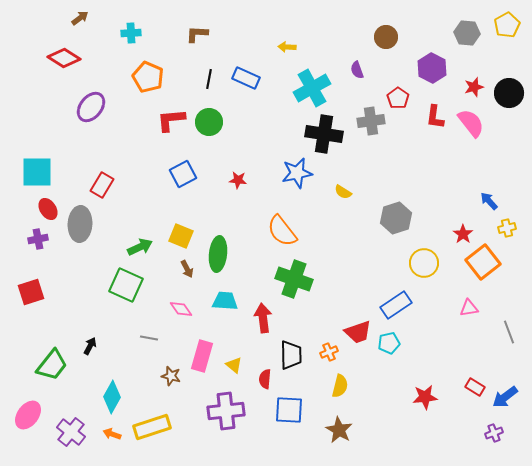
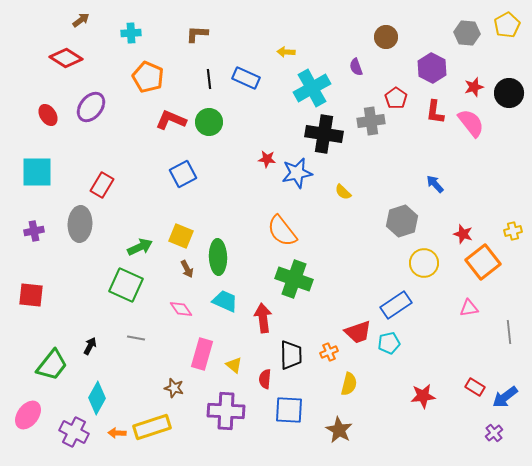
brown arrow at (80, 18): moved 1 px right, 2 px down
yellow arrow at (287, 47): moved 1 px left, 5 px down
red diamond at (64, 58): moved 2 px right
purple semicircle at (357, 70): moved 1 px left, 3 px up
black line at (209, 79): rotated 18 degrees counterclockwise
red pentagon at (398, 98): moved 2 px left
red L-shape at (435, 117): moved 5 px up
red L-shape at (171, 120): rotated 28 degrees clockwise
red star at (238, 180): moved 29 px right, 21 px up
yellow semicircle at (343, 192): rotated 12 degrees clockwise
blue arrow at (489, 201): moved 54 px left, 17 px up
red ellipse at (48, 209): moved 94 px up
gray hexagon at (396, 218): moved 6 px right, 3 px down
yellow cross at (507, 228): moved 6 px right, 3 px down
red star at (463, 234): rotated 18 degrees counterclockwise
purple cross at (38, 239): moved 4 px left, 8 px up
green ellipse at (218, 254): moved 3 px down; rotated 8 degrees counterclockwise
red square at (31, 292): moved 3 px down; rotated 24 degrees clockwise
cyan trapezoid at (225, 301): rotated 20 degrees clockwise
gray line at (509, 332): rotated 15 degrees clockwise
gray line at (149, 338): moved 13 px left
pink rectangle at (202, 356): moved 2 px up
brown star at (171, 376): moved 3 px right, 12 px down
yellow semicircle at (340, 386): moved 9 px right, 2 px up
cyan diamond at (112, 397): moved 15 px left, 1 px down
red star at (425, 397): moved 2 px left, 1 px up
purple cross at (226, 411): rotated 9 degrees clockwise
purple cross at (71, 432): moved 3 px right; rotated 12 degrees counterclockwise
purple cross at (494, 433): rotated 18 degrees counterclockwise
orange arrow at (112, 434): moved 5 px right, 1 px up; rotated 18 degrees counterclockwise
